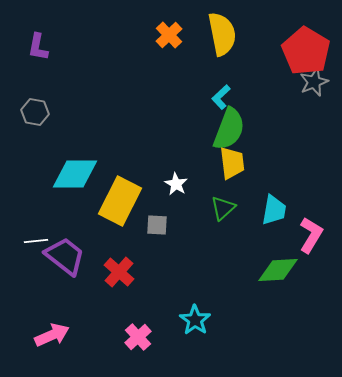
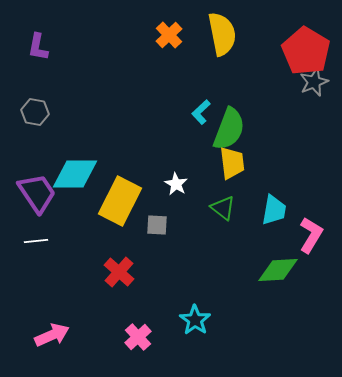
cyan L-shape: moved 20 px left, 15 px down
green triangle: rotated 40 degrees counterclockwise
purple trapezoid: moved 28 px left, 63 px up; rotated 18 degrees clockwise
